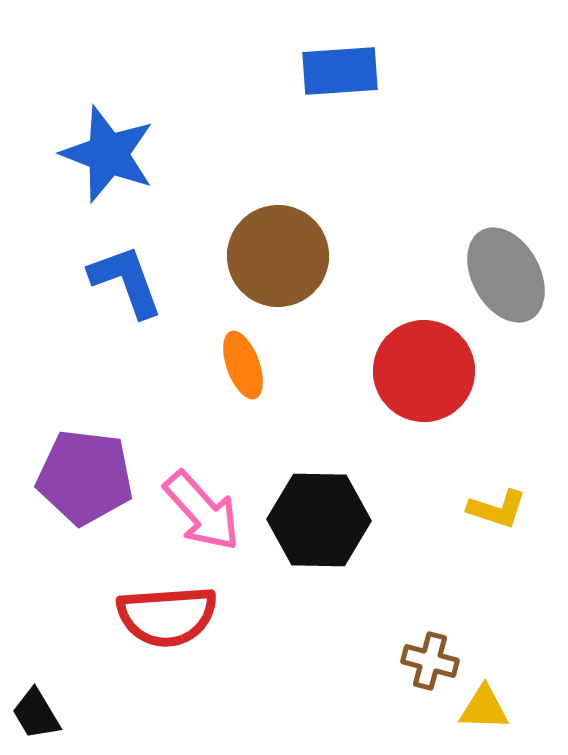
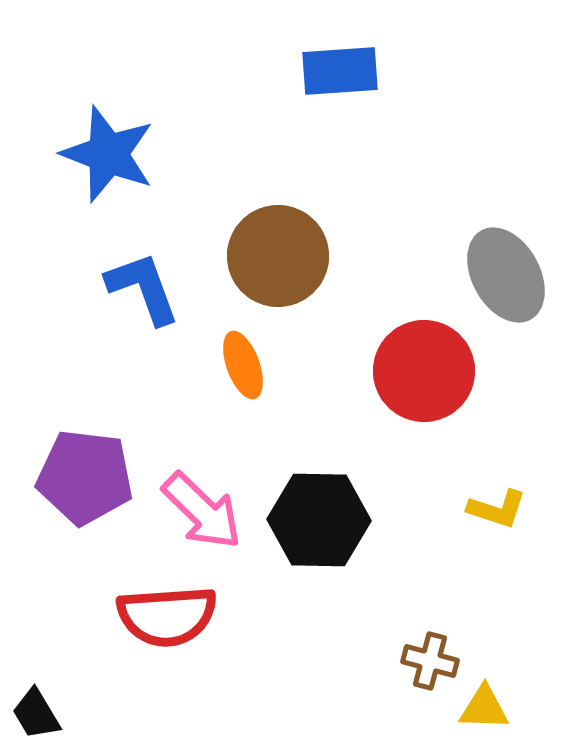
blue L-shape: moved 17 px right, 7 px down
pink arrow: rotated 4 degrees counterclockwise
